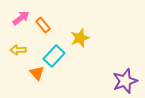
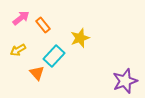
yellow arrow: rotated 28 degrees counterclockwise
